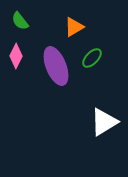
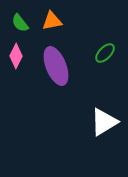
green semicircle: moved 2 px down
orange triangle: moved 22 px left, 6 px up; rotated 20 degrees clockwise
green ellipse: moved 13 px right, 5 px up
